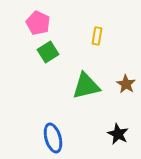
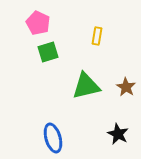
green square: rotated 15 degrees clockwise
brown star: moved 3 px down
